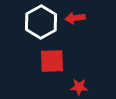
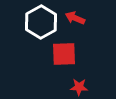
red arrow: rotated 30 degrees clockwise
red square: moved 12 px right, 7 px up
